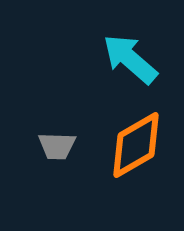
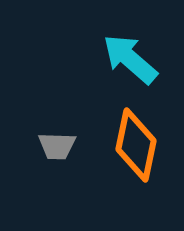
orange diamond: rotated 48 degrees counterclockwise
